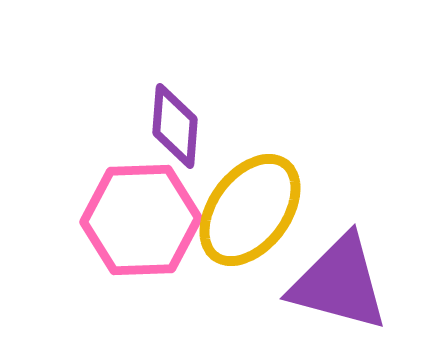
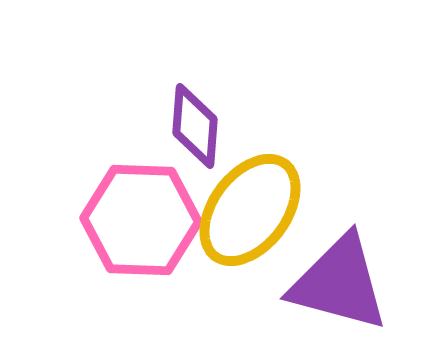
purple diamond: moved 20 px right
pink hexagon: rotated 4 degrees clockwise
